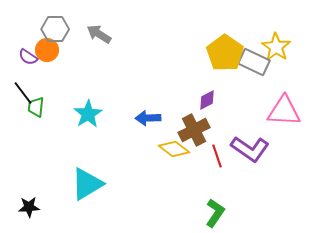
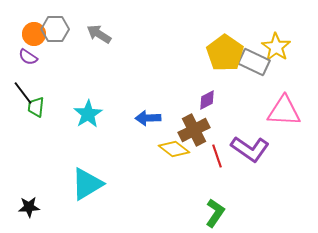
orange circle: moved 13 px left, 16 px up
